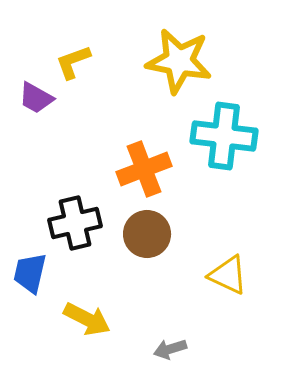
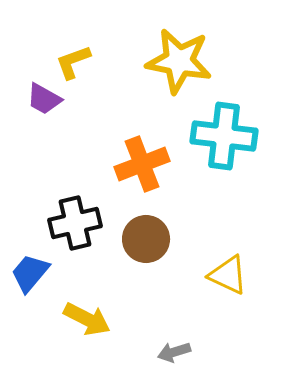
purple trapezoid: moved 8 px right, 1 px down
orange cross: moved 2 px left, 5 px up
brown circle: moved 1 px left, 5 px down
blue trapezoid: rotated 27 degrees clockwise
gray arrow: moved 4 px right, 3 px down
